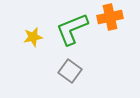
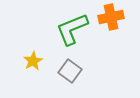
orange cross: moved 1 px right
yellow star: moved 24 px down; rotated 18 degrees counterclockwise
